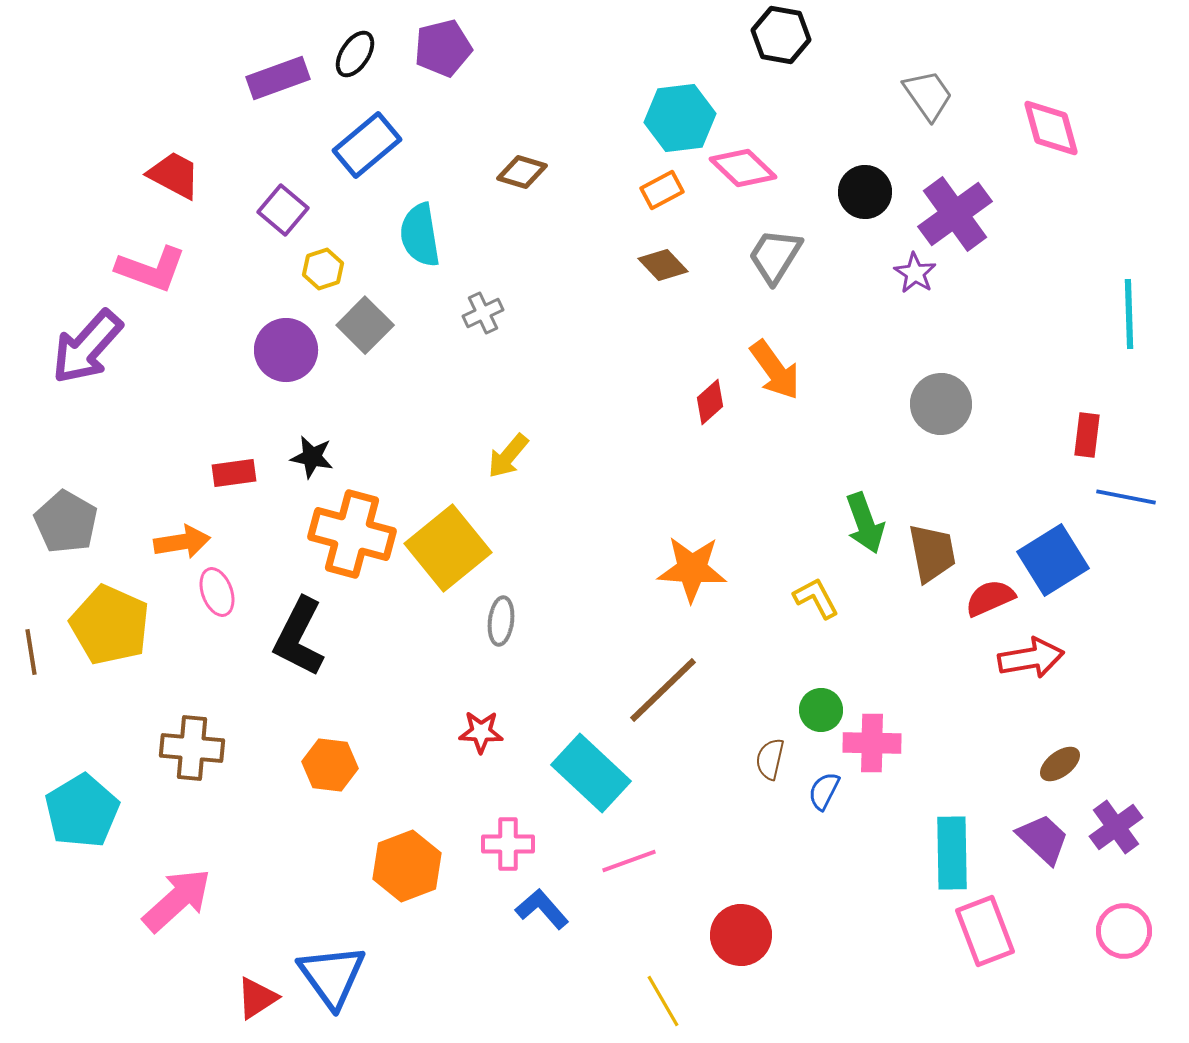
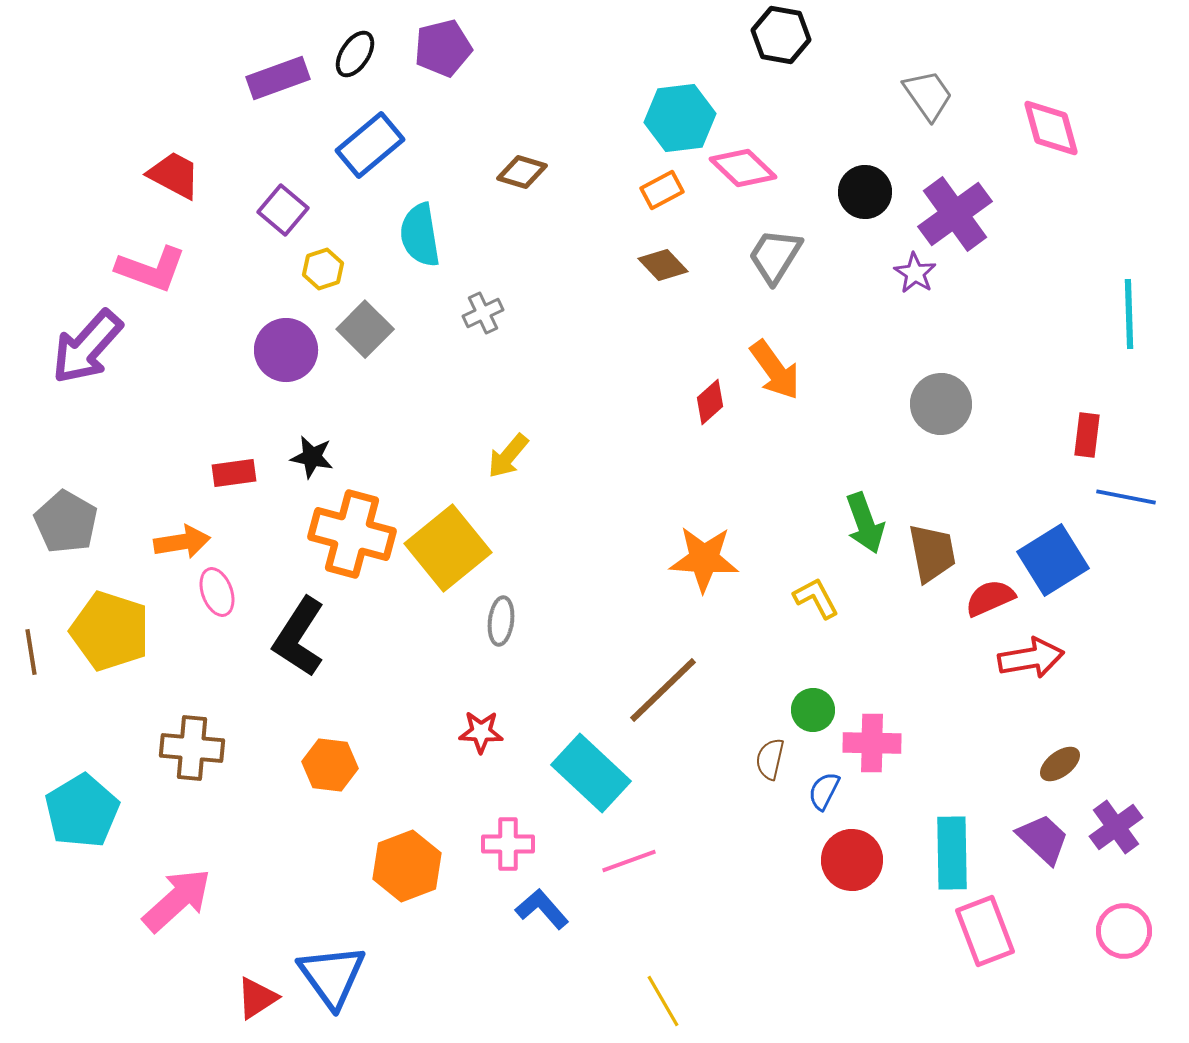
blue rectangle at (367, 145): moved 3 px right
gray square at (365, 325): moved 4 px down
orange star at (692, 569): moved 12 px right, 10 px up
yellow pentagon at (110, 625): moved 6 px down; rotated 6 degrees counterclockwise
black L-shape at (299, 637): rotated 6 degrees clockwise
green circle at (821, 710): moved 8 px left
red circle at (741, 935): moved 111 px right, 75 px up
